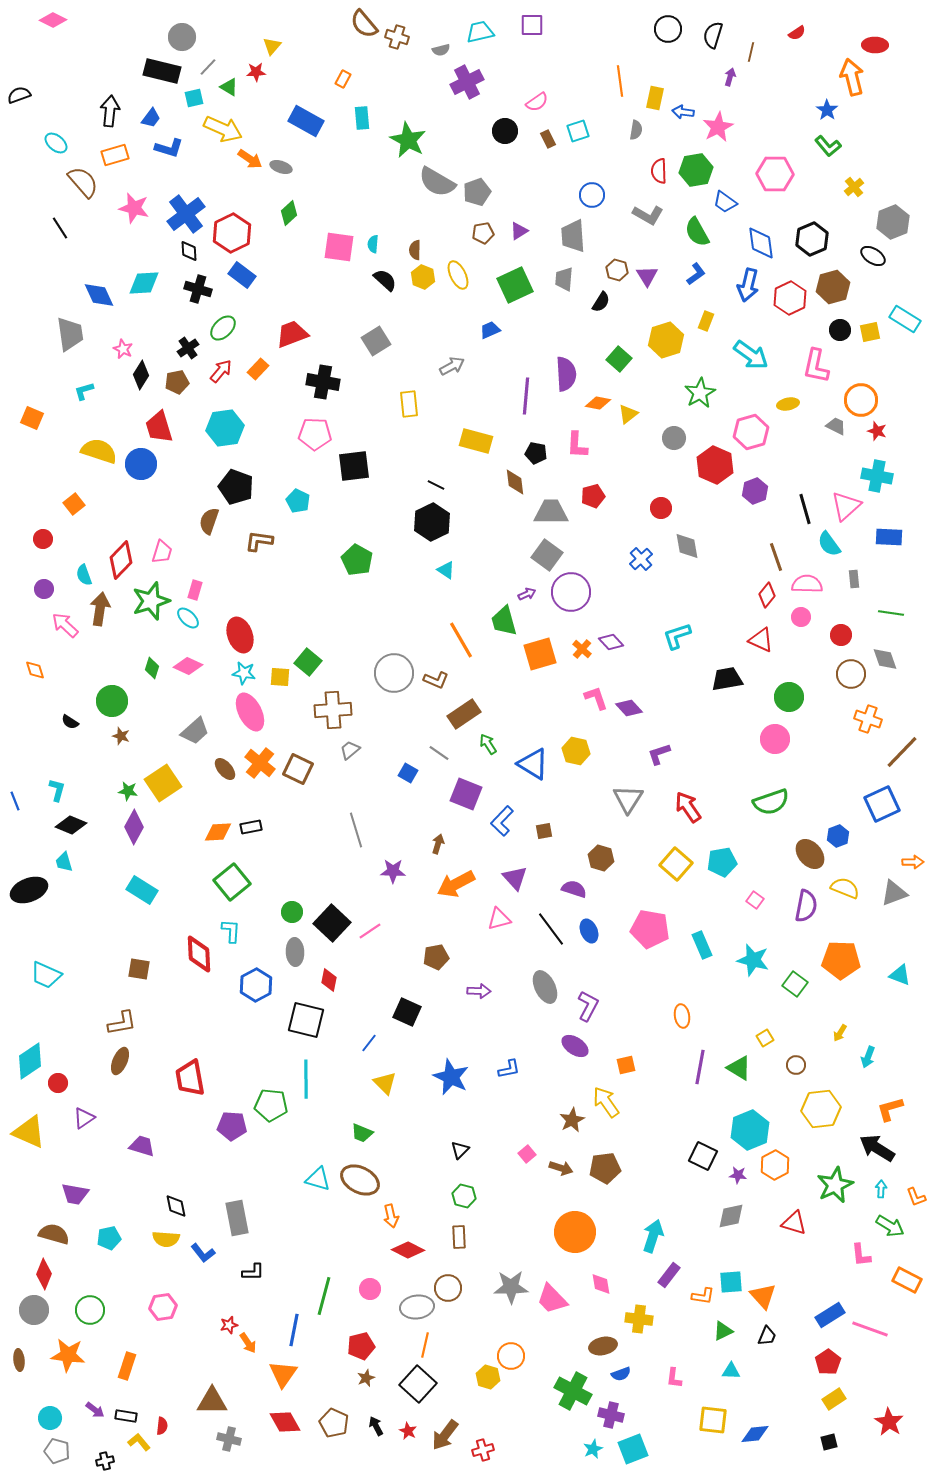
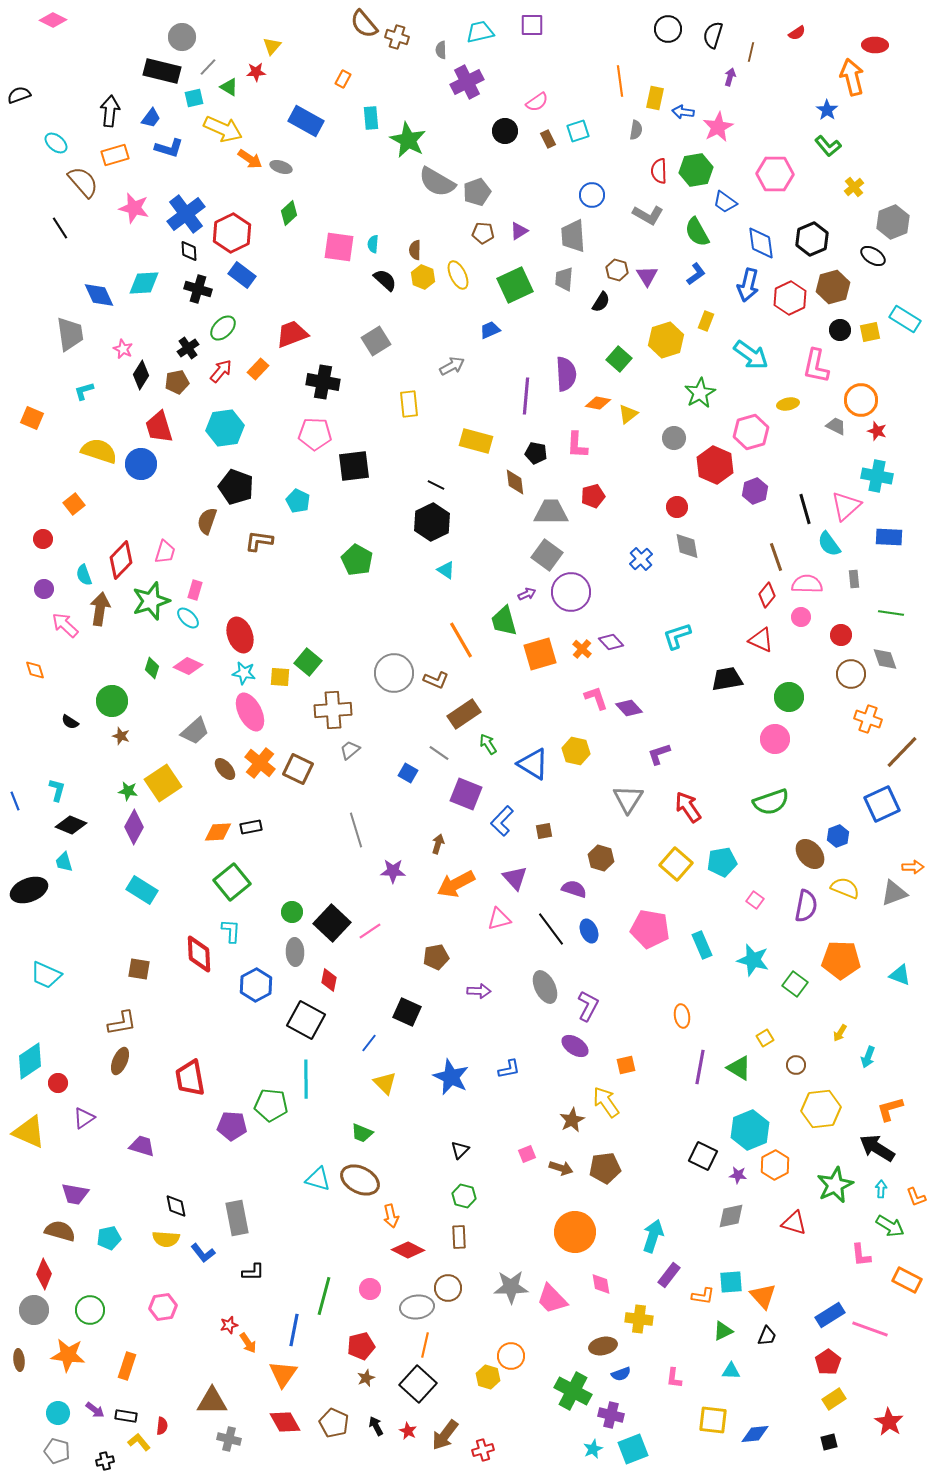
gray semicircle at (441, 50): rotated 102 degrees clockwise
cyan rectangle at (362, 118): moved 9 px right
brown pentagon at (483, 233): rotated 15 degrees clockwise
red circle at (661, 508): moved 16 px right, 1 px up
brown semicircle at (209, 521): moved 2 px left
pink trapezoid at (162, 552): moved 3 px right
orange arrow at (913, 862): moved 5 px down
black square at (306, 1020): rotated 15 degrees clockwise
pink square at (527, 1154): rotated 18 degrees clockwise
brown semicircle at (54, 1234): moved 6 px right, 3 px up
cyan circle at (50, 1418): moved 8 px right, 5 px up
